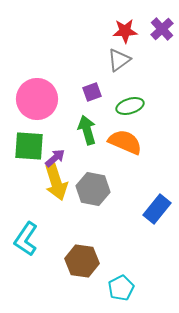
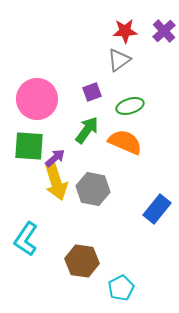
purple cross: moved 2 px right, 2 px down
green arrow: rotated 52 degrees clockwise
